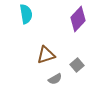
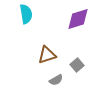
purple diamond: rotated 30 degrees clockwise
brown triangle: moved 1 px right
gray semicircle: moved 1 px right, 1 px down
